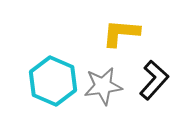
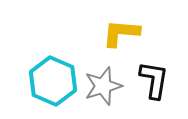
black L-shape: rotated 33 degrees counterclockwise
gray star: rotated 9 degrees counterclockwise
